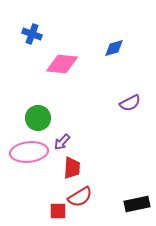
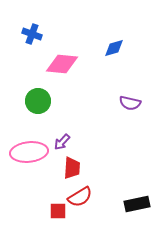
purple semicircle: rotated 40 degrees clockwise
green circle: moved 17 px up
